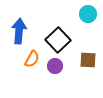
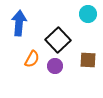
blue arrow: moved 8 px up
